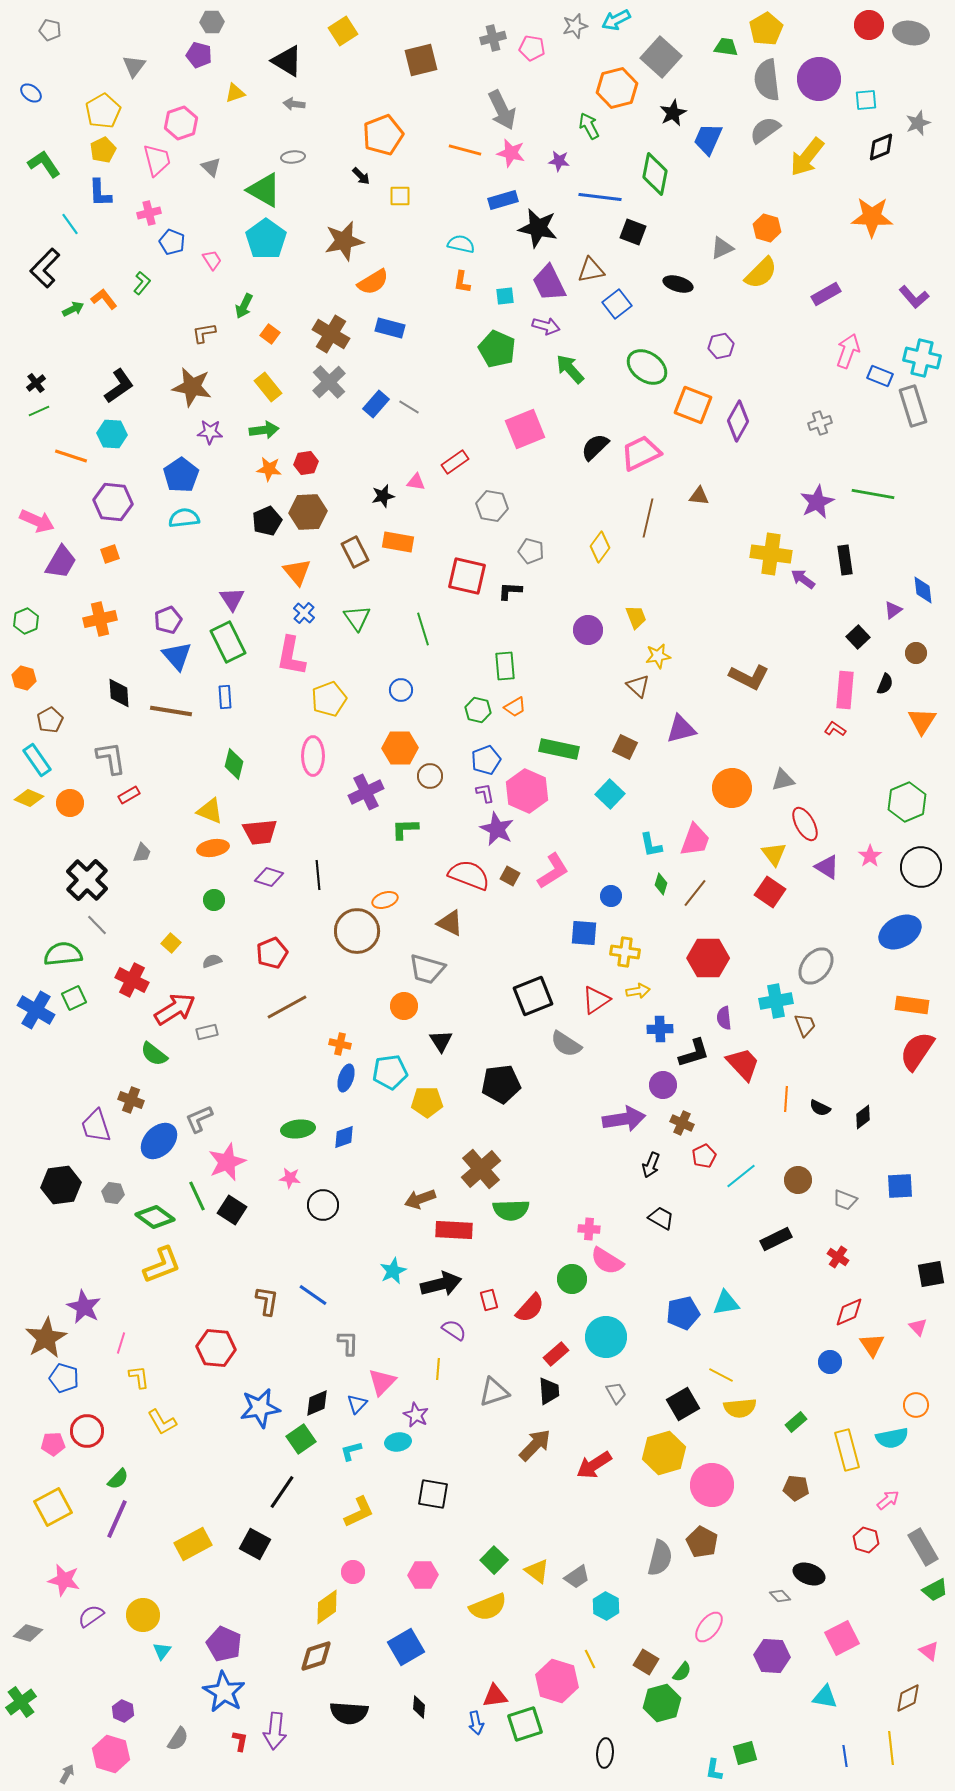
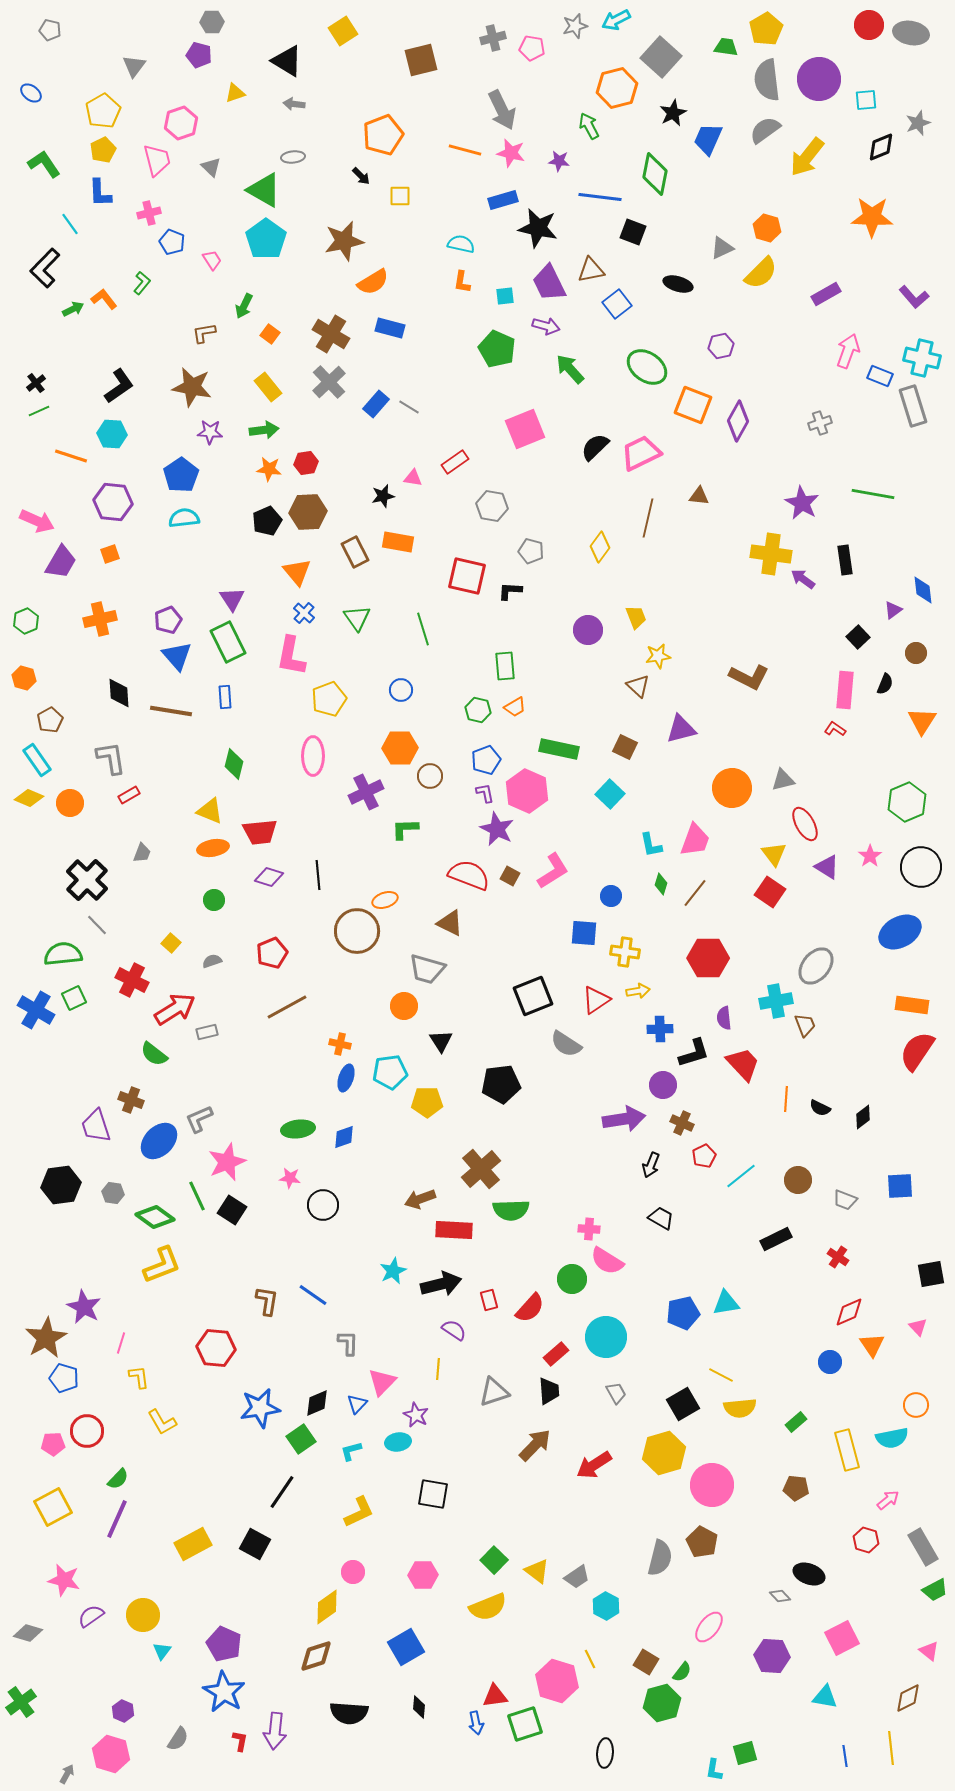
pink triangle at (416, 482): moved 3 px left, 4 px up
purple star at (817, 502): moved 15 px left, 1 px down; rotated 16 degrees counterclockwise
